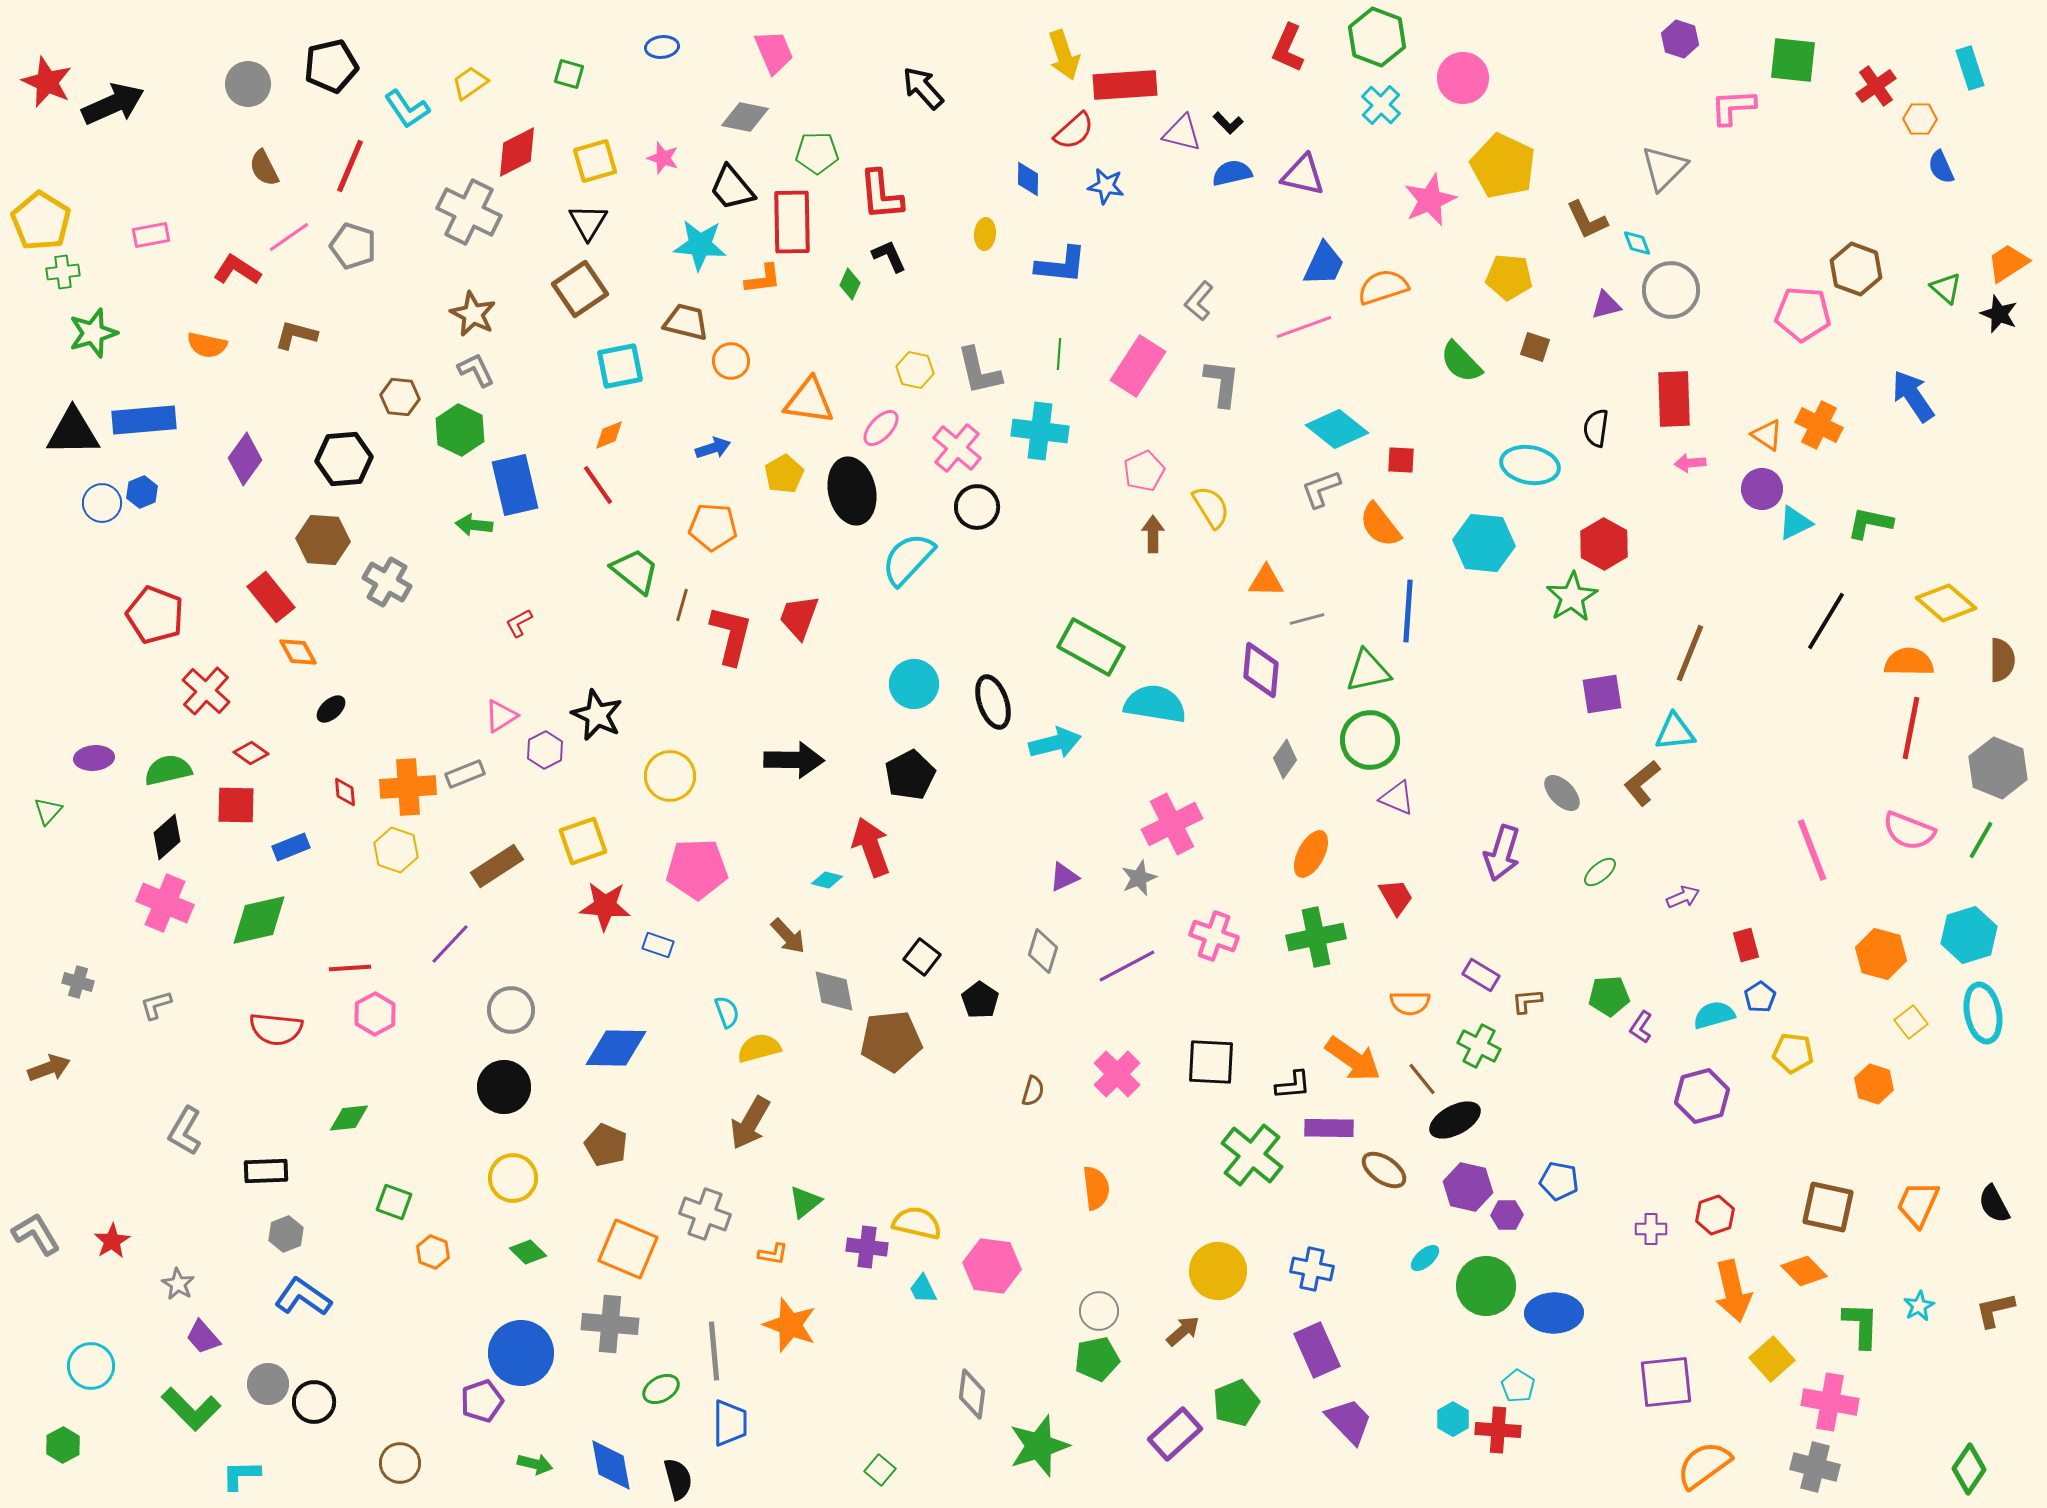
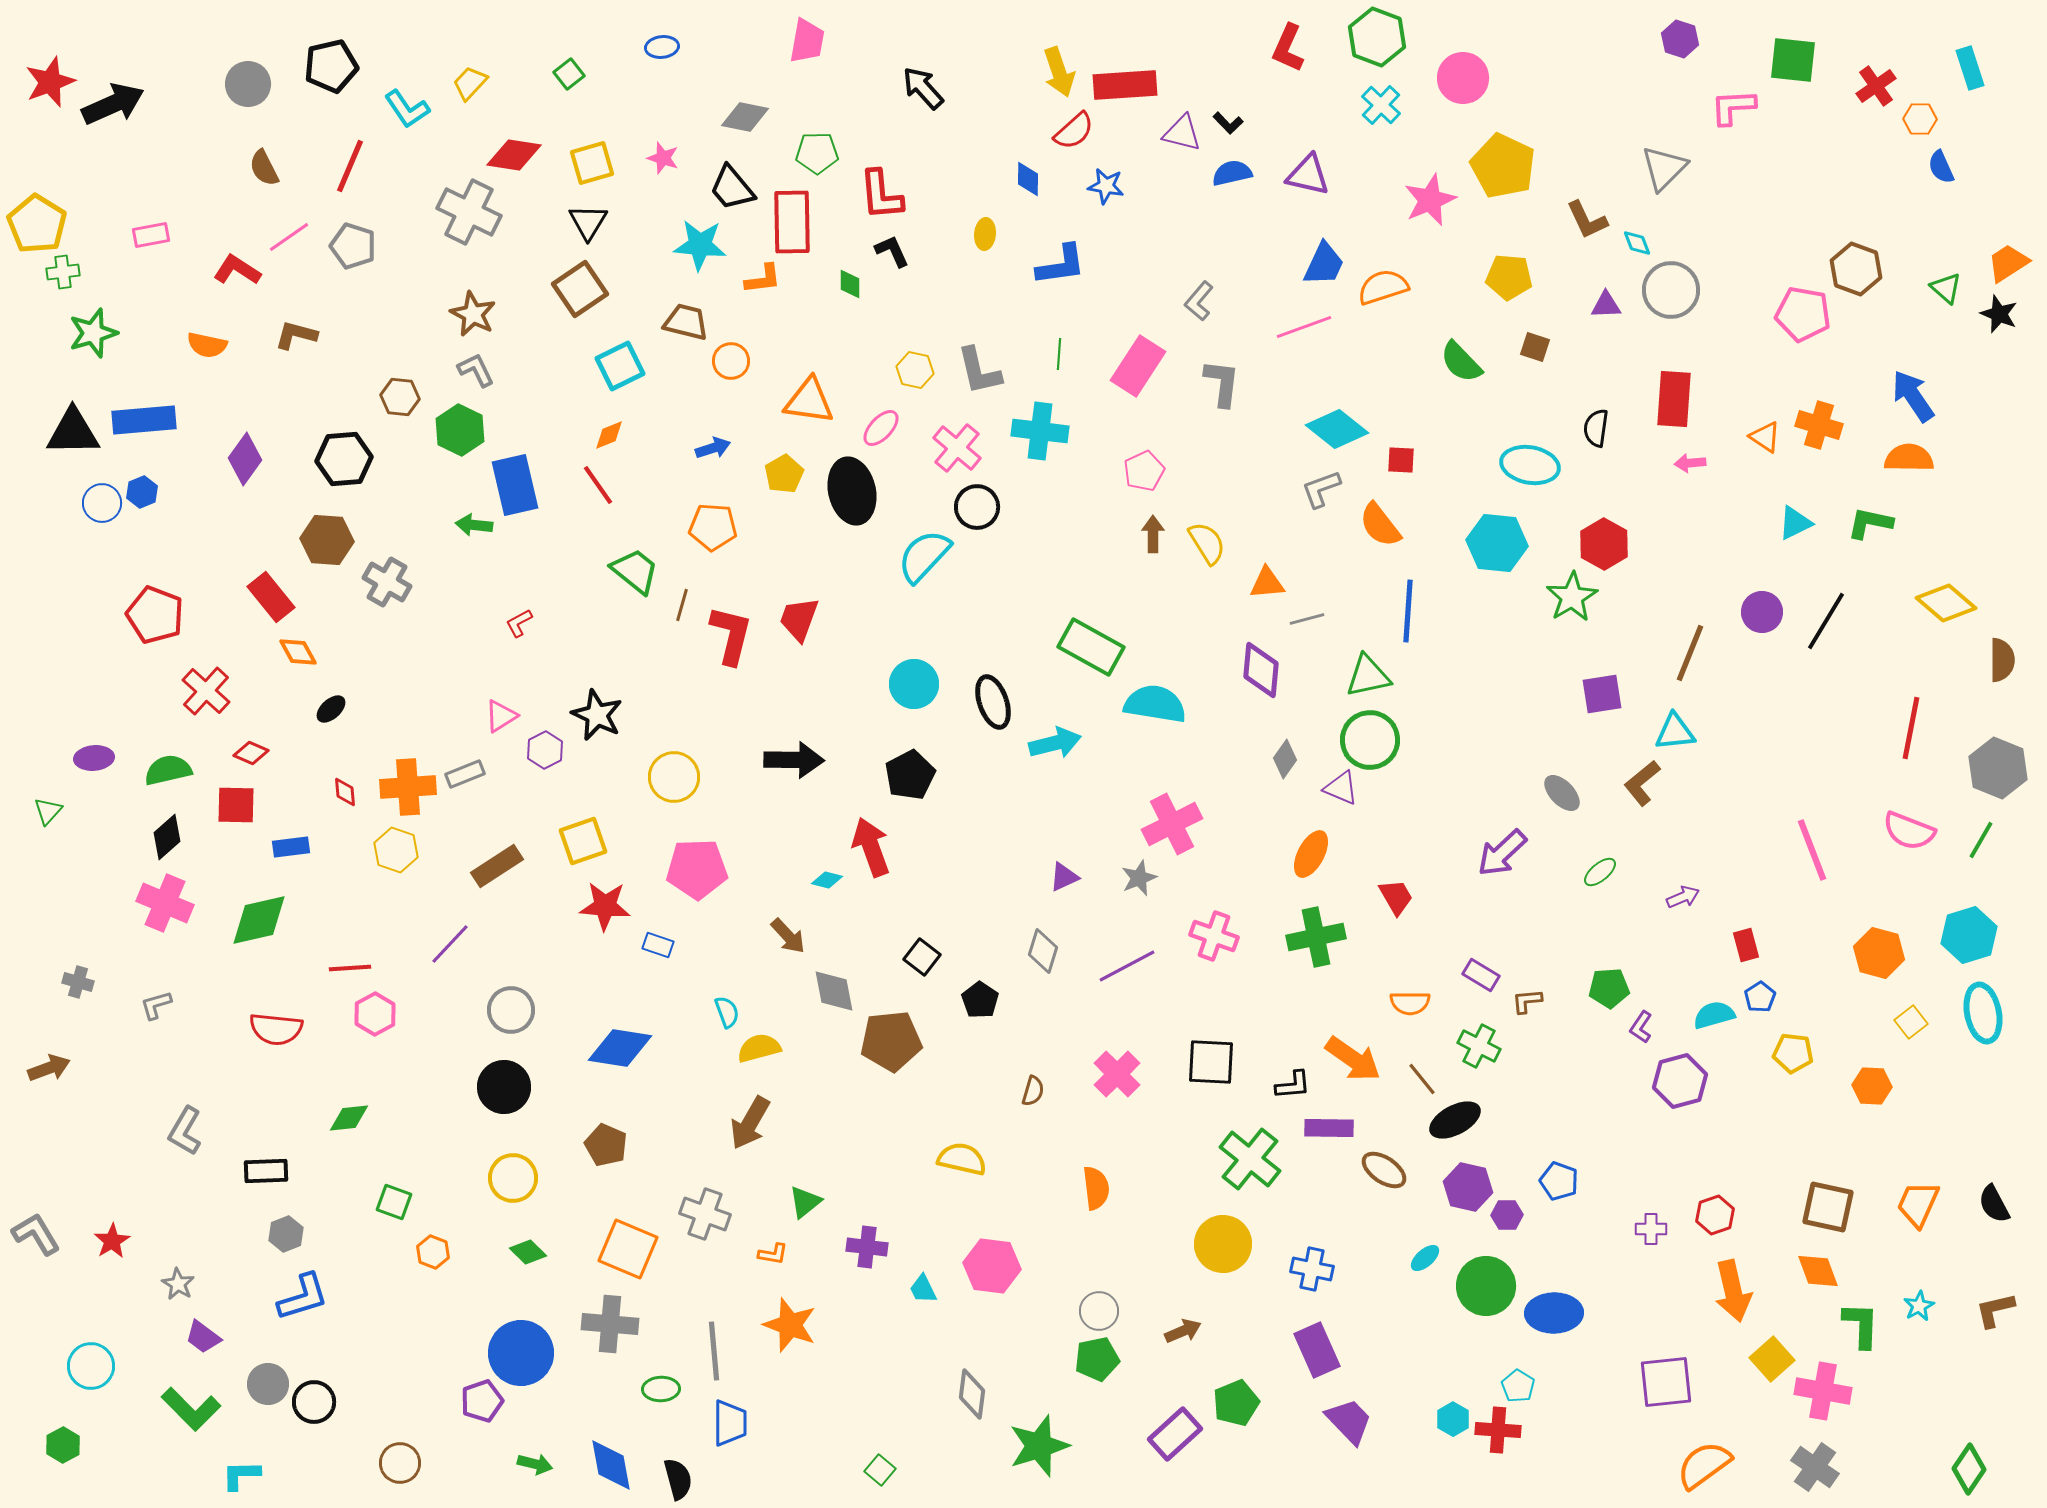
pink trapezoid at (774, 52): moved 33 px right, 11 px up; rotated 33 degrees clockwise
yellow arrow at (1064, 55): moved 5 px left, 17 px down
green square at (569, 74): rotated 36 degrees clockwise
red star at (47, 82): moved 3 px right; rotated 27 degrees clockwise
yellow trapezoid at (470, 83): rotated 12 degrees counterclockwise
red diamond at (517, 152): moved 3 px left, 3 px down; rotated 36 degrees clockwise
yellow square at (595, 161): moved 3 px left, 2 px down
purple triangle at (1303, 175): moved 5 px right
yellow pentagon at (41, 221): moved 4 px left, 3 px down
black L-shape at (889, 256): moved 3 px right, 5 px up
blue L-shape at (1061, 265): rotated 14 degrees counterclockwise
green diamond at (850, 284): rotated 24 degrees counterclockwise
purple triangle at (1606, 305): rotated 12 degrees clockwise
pink pentagon at (1803, 314): rotated 6 degrees clockwise
cyan square at (620, 366): rotated 15 degrees counterclockwise
red rectangle at (1674, 399): rotated 6 degrees clockwise
orange cross at (1819, 425): rotated 9 degrees counterclockwise
orange triangle at (1767, 435): moved 2 px left, 2 px down
purple circle at (1762, 489): moved 123 px down
yellow semicircle at (1211, 507): moved 4 px left, 36 px down
brown hexagon at (323, 540): moved 4 px right
cyan hexagon at (1484, 543): moved 13 px right
cyan semicircle at (908, 559): moved 16 px right, 3 px up
orange triangle at (1266, 581): moved 1 px right, 2 px down; rotated 6 degrees counterclockwise
red trapezoid at (799, 617): moved 2 px down
orange semicircle at (1909, 662): moved 204 px up
green triangle at (1368, 671): moved 5 px down
red diamond at (251, 753): rotated 12 degrees counterclockwise
yellow circle at (670, 776): moved 4 px right, 1 px down
purple triangle at (1397, 798): moved 56 px left, 10 px up
blue rectangle at (291, 847): rotated 15 degrees clockwise
purple arrow at (1502, 853): rotated 30 degrees clockwise
orange hexagon at (1881, 954): moved 2 px left, 1 px up
green pentagon at (1609, 996): moved 8 px up
blue diamond at (616, 1048): moved 4 px right; rotated 8 degrees clockwise
orange hexagon at (1874, 1084): moved 2 px left, 2 px down; rotated 15 degrees counterclockwise
purple hexagon at (1702, 1096): moved 22 px left, 15 px up
green cross at (1252, 1155): moved 2 px left, 4 px down
blue pentagon at (1559, 1181): rotated 9 degrees clockwise
yellow semicircle at (917, 1223): moved 45 px right, 64 px up
yellow circle at (1218, 1271): moved 5 px right, 27 px up
orange diamond at (1804, 1271): moved 14 px right; rotated 24 degrees clockwise
blue L-shape at (303, 1297): rotated 128 degrees clockwise
brown arrow at (1183, 1331): rotated 18 degrees clockwise
purple trapezoid at (203, 1337): rotated 12 degrees counterclockwise
green ellipse at (661, 1389): rotated 27 degrees clockwise
pink cross at (1830, 1402): moved 7 px left, 11 px up
gray cross at (1815, 1467): rotated 21 degrees clockwise
